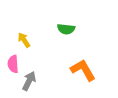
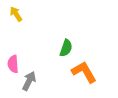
green semicircle: moved 19 px down; rotated 78 degrees counterclockwise
yellow arrow: moved 8 px left, 26 px up
orange L-shape: moved 1 px right, 2 px down
